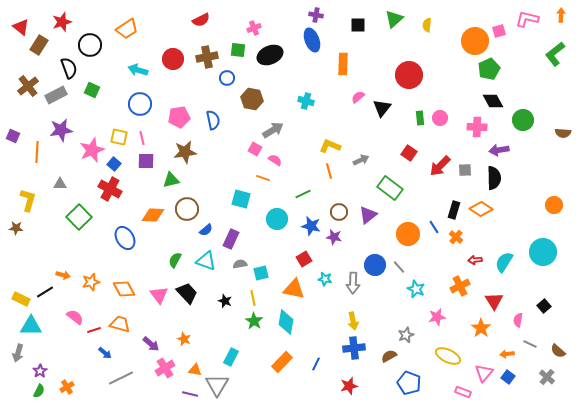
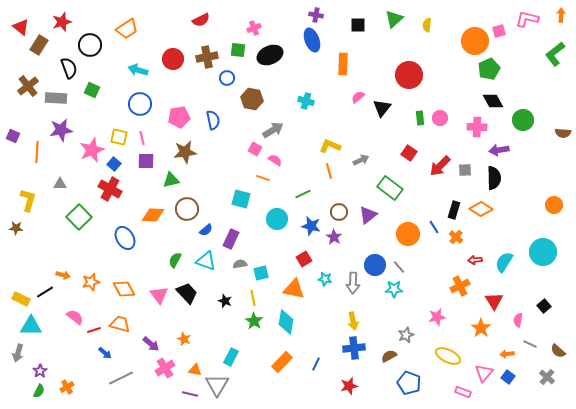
gray rectangle at (56, 95): moved 3 px down; rotated 30 degrees clockwise
purple star at (334, 237): rotated 21 degrees clockwise
cyan star at (416, 289): moved 22 px left; rotated 24 degrees counterclockwise
